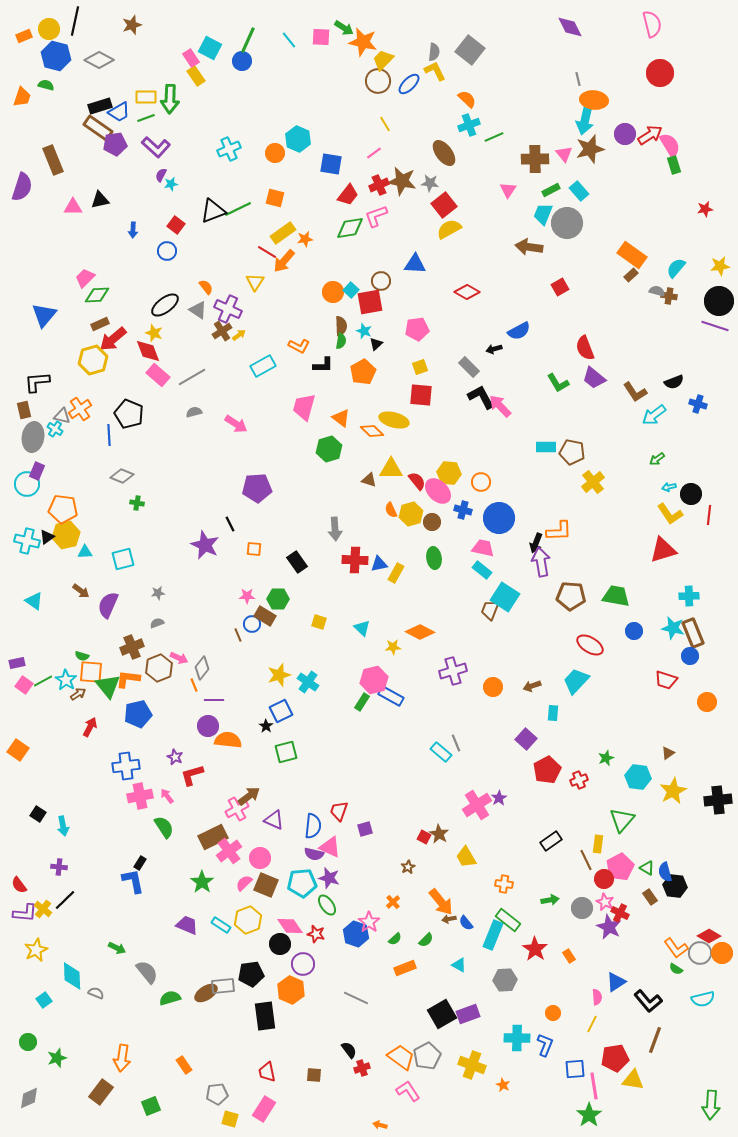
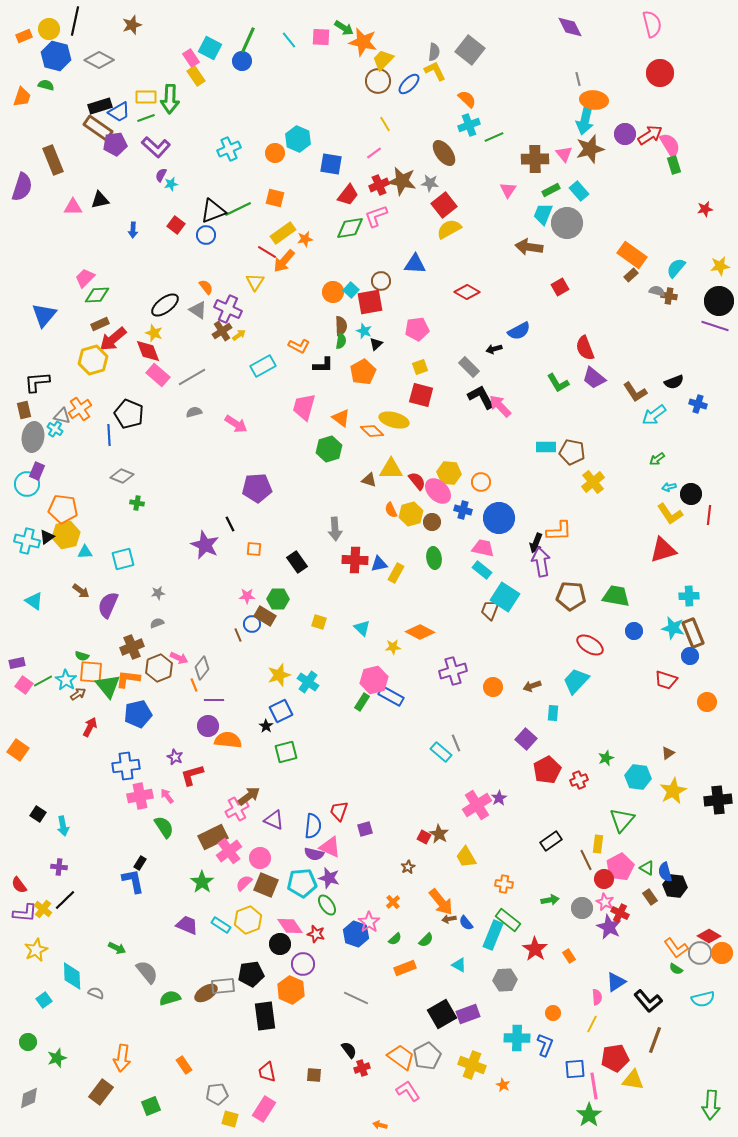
blue circle at (167, 251): moved 39 px right, 16 px up
red square at (421, 395): rotated 10 degrees clockwise
